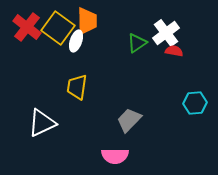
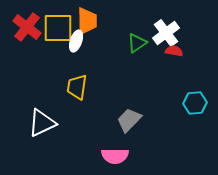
yellow square: rotated 36 degrees counterclockwise
